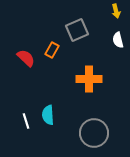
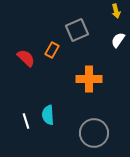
white semicircle: rotated 49 degrees clockwise
